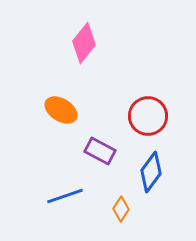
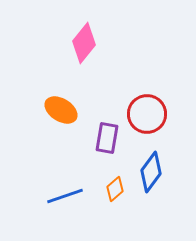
red circle: moved 1 px left, 2 px up
purple rectangle: moved 7 px right, 13 px up; rotated 72 degrees clockwise
orange diamond: moved 6 px left, 20 px up; rotated 15 degrees clockwise
